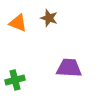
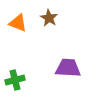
brown star: rotated 12 degrees clockwise
purple trapezoid: moved 1 px left
